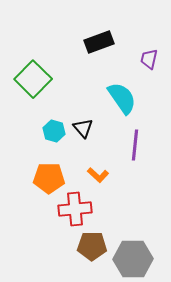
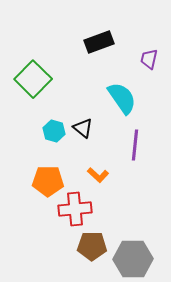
black triangle: rotated 10 degrees counterclockwise
orange pentagon: moved 1 px left, 3 px down
